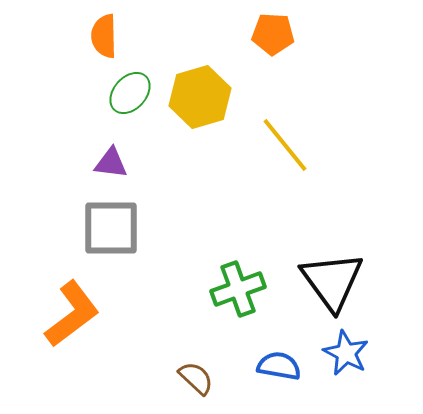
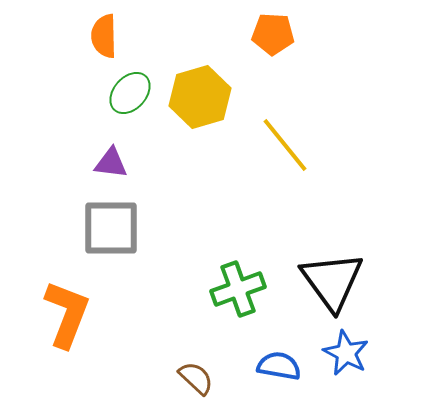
orange L-shape: moved 5 px left; rotated 32 degrees counterclockwise
